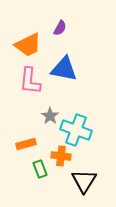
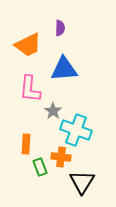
purple semicircle: rotated 28 degrees counterclockwise
blue triangle: rotated 16 degrees counterclockwise
pink L-shape: moved 8 px down
gray star: moved 3 px right, 5 px up
orange rectangle: rotated 72 degrees counterclockwise
orange cross: moved 1 px down
green rectangle: moved 2 px up
black triangle: moved 2 px left, 1 px down
